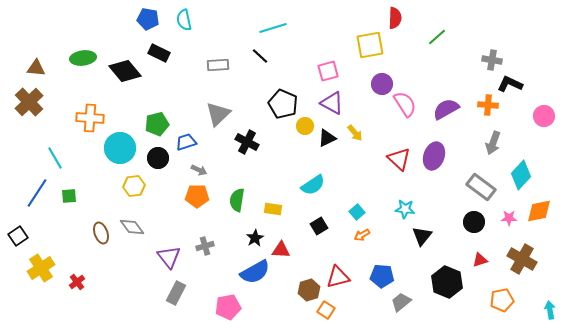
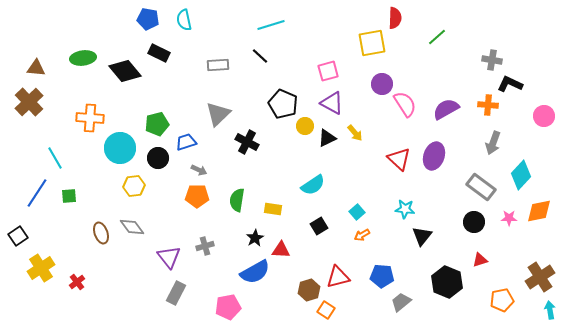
cyan line at (273, 28): moved 2 px left, 3 px up
yellow square at (370, 45): moved 2 px right, 2 px up
brown cross at (522, 259): moved 18 px right, 18 px down; rotated 28 degrees clockwise
